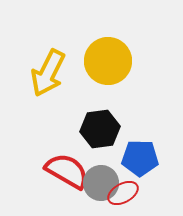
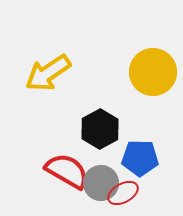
yellow circle: moved 45 px right, 11 px down
yellow arrow: rotated 30 degrees clockwise
black hexagon: rotated 21 degrees counterclockwise
